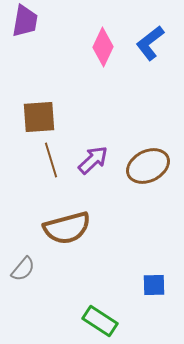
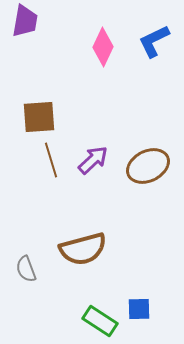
blue L-shape: moved 4 px right, 2 px up; rotated 12 degrees clockwise
brown semicircle: moved 16 px right, 21 px down
gray semicircle: moved 3 px right; rotated 120 degrees clockwise
blue square: moved 15 px left, 24 px down
